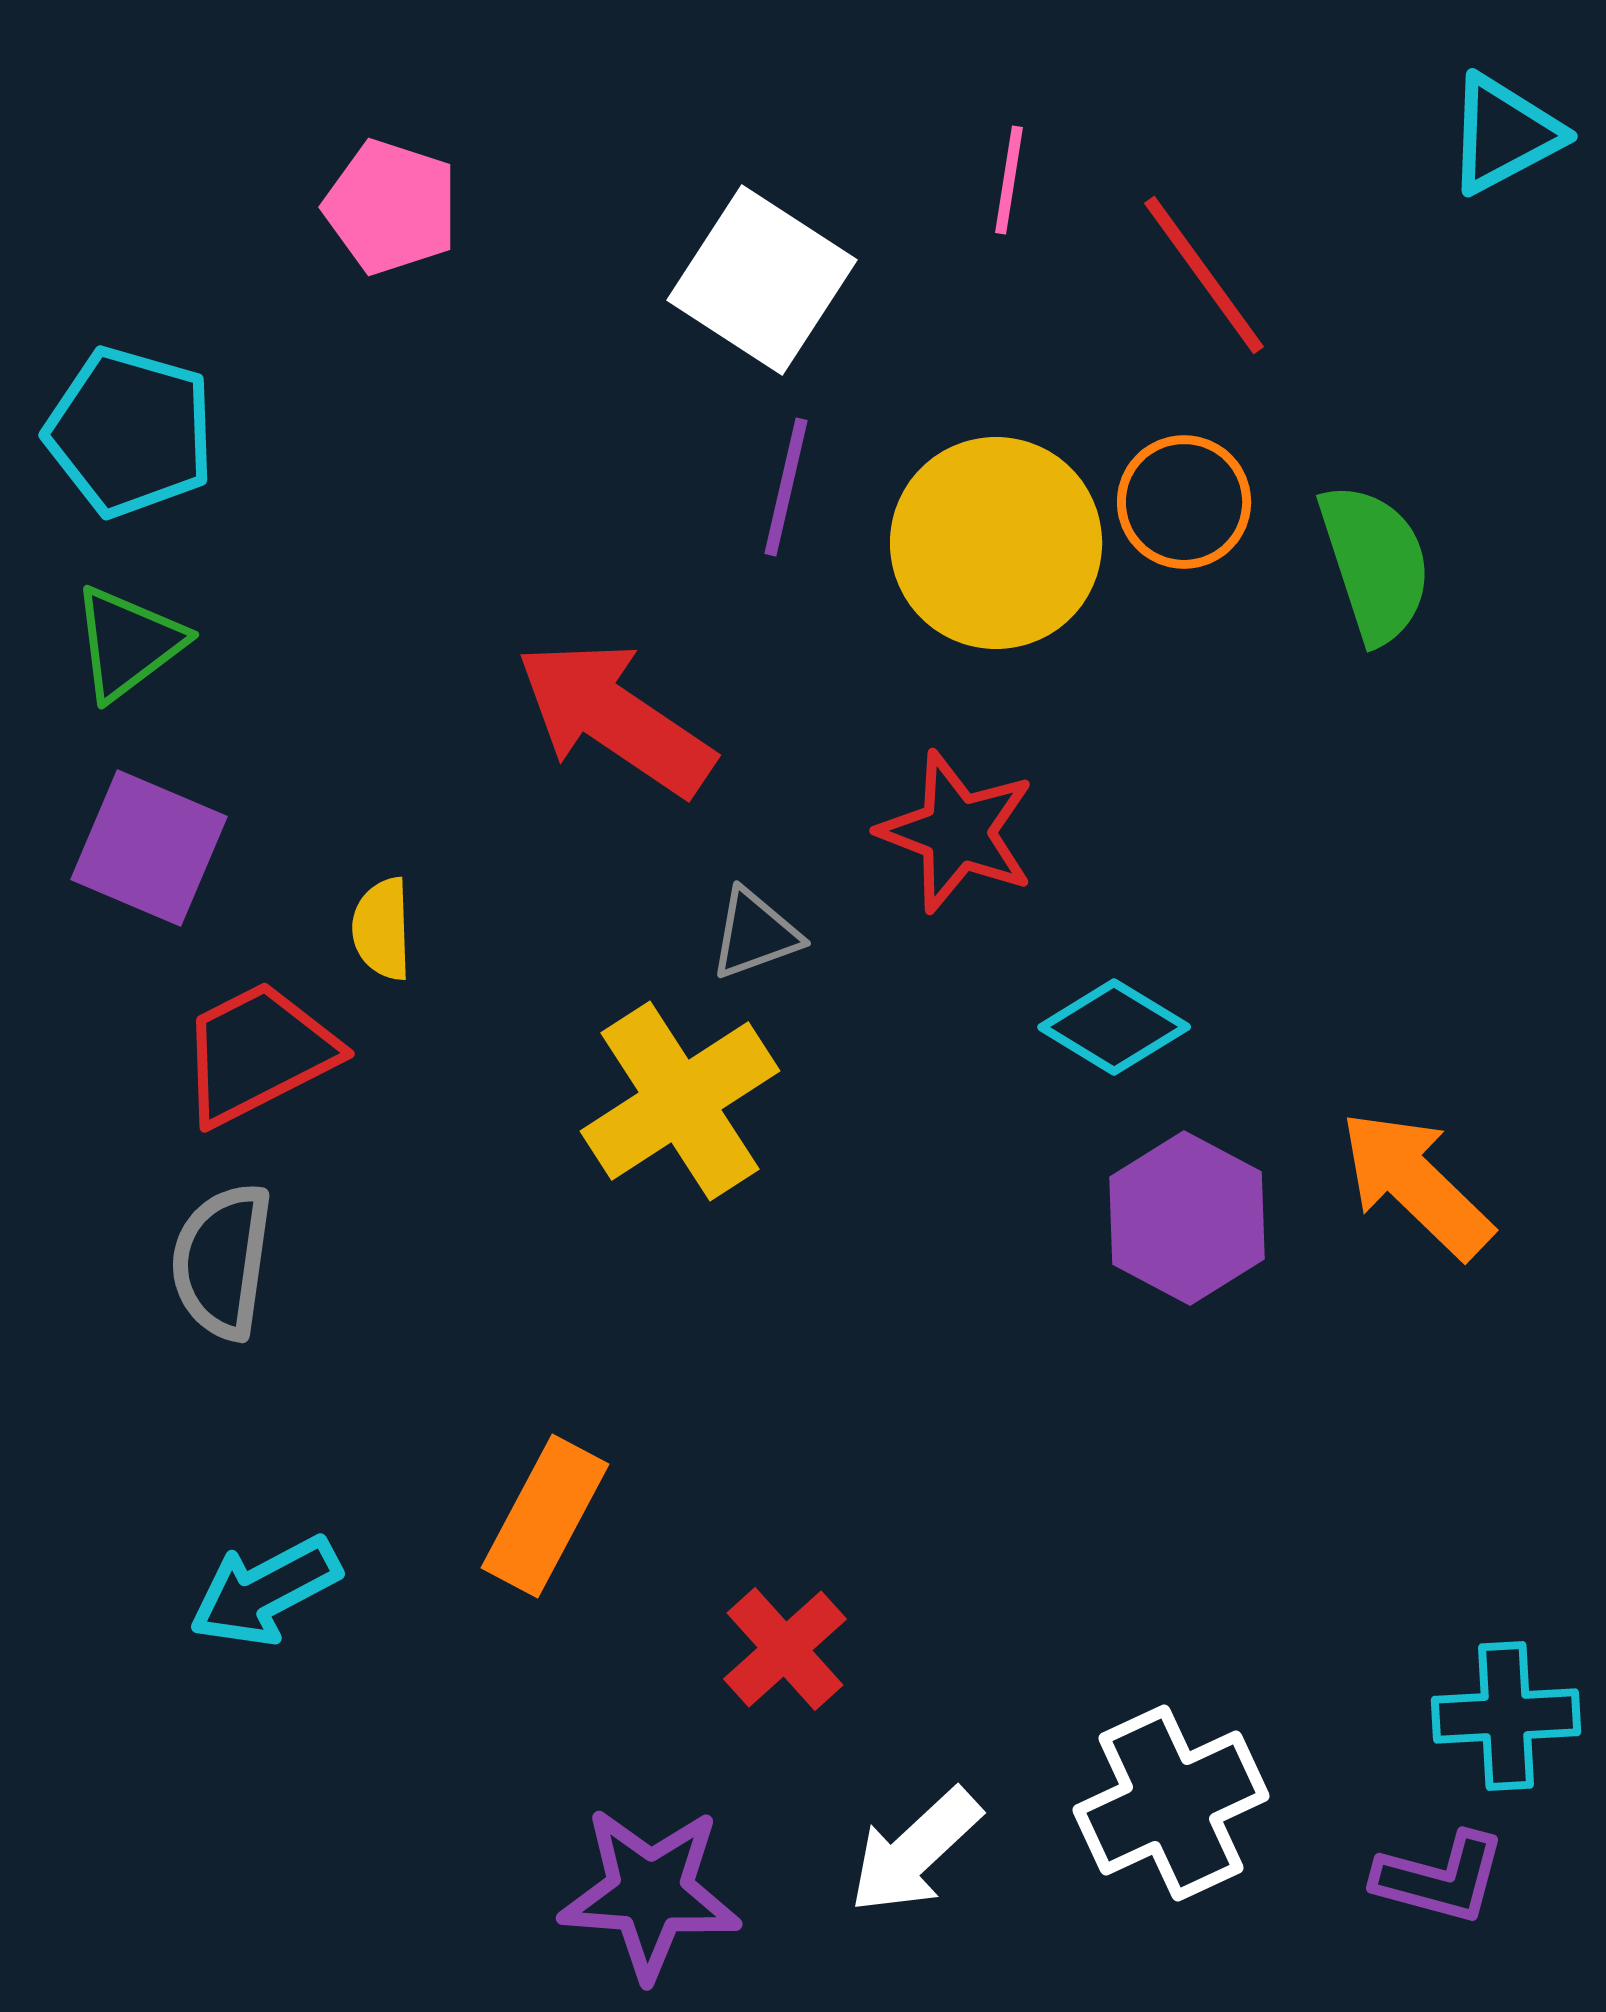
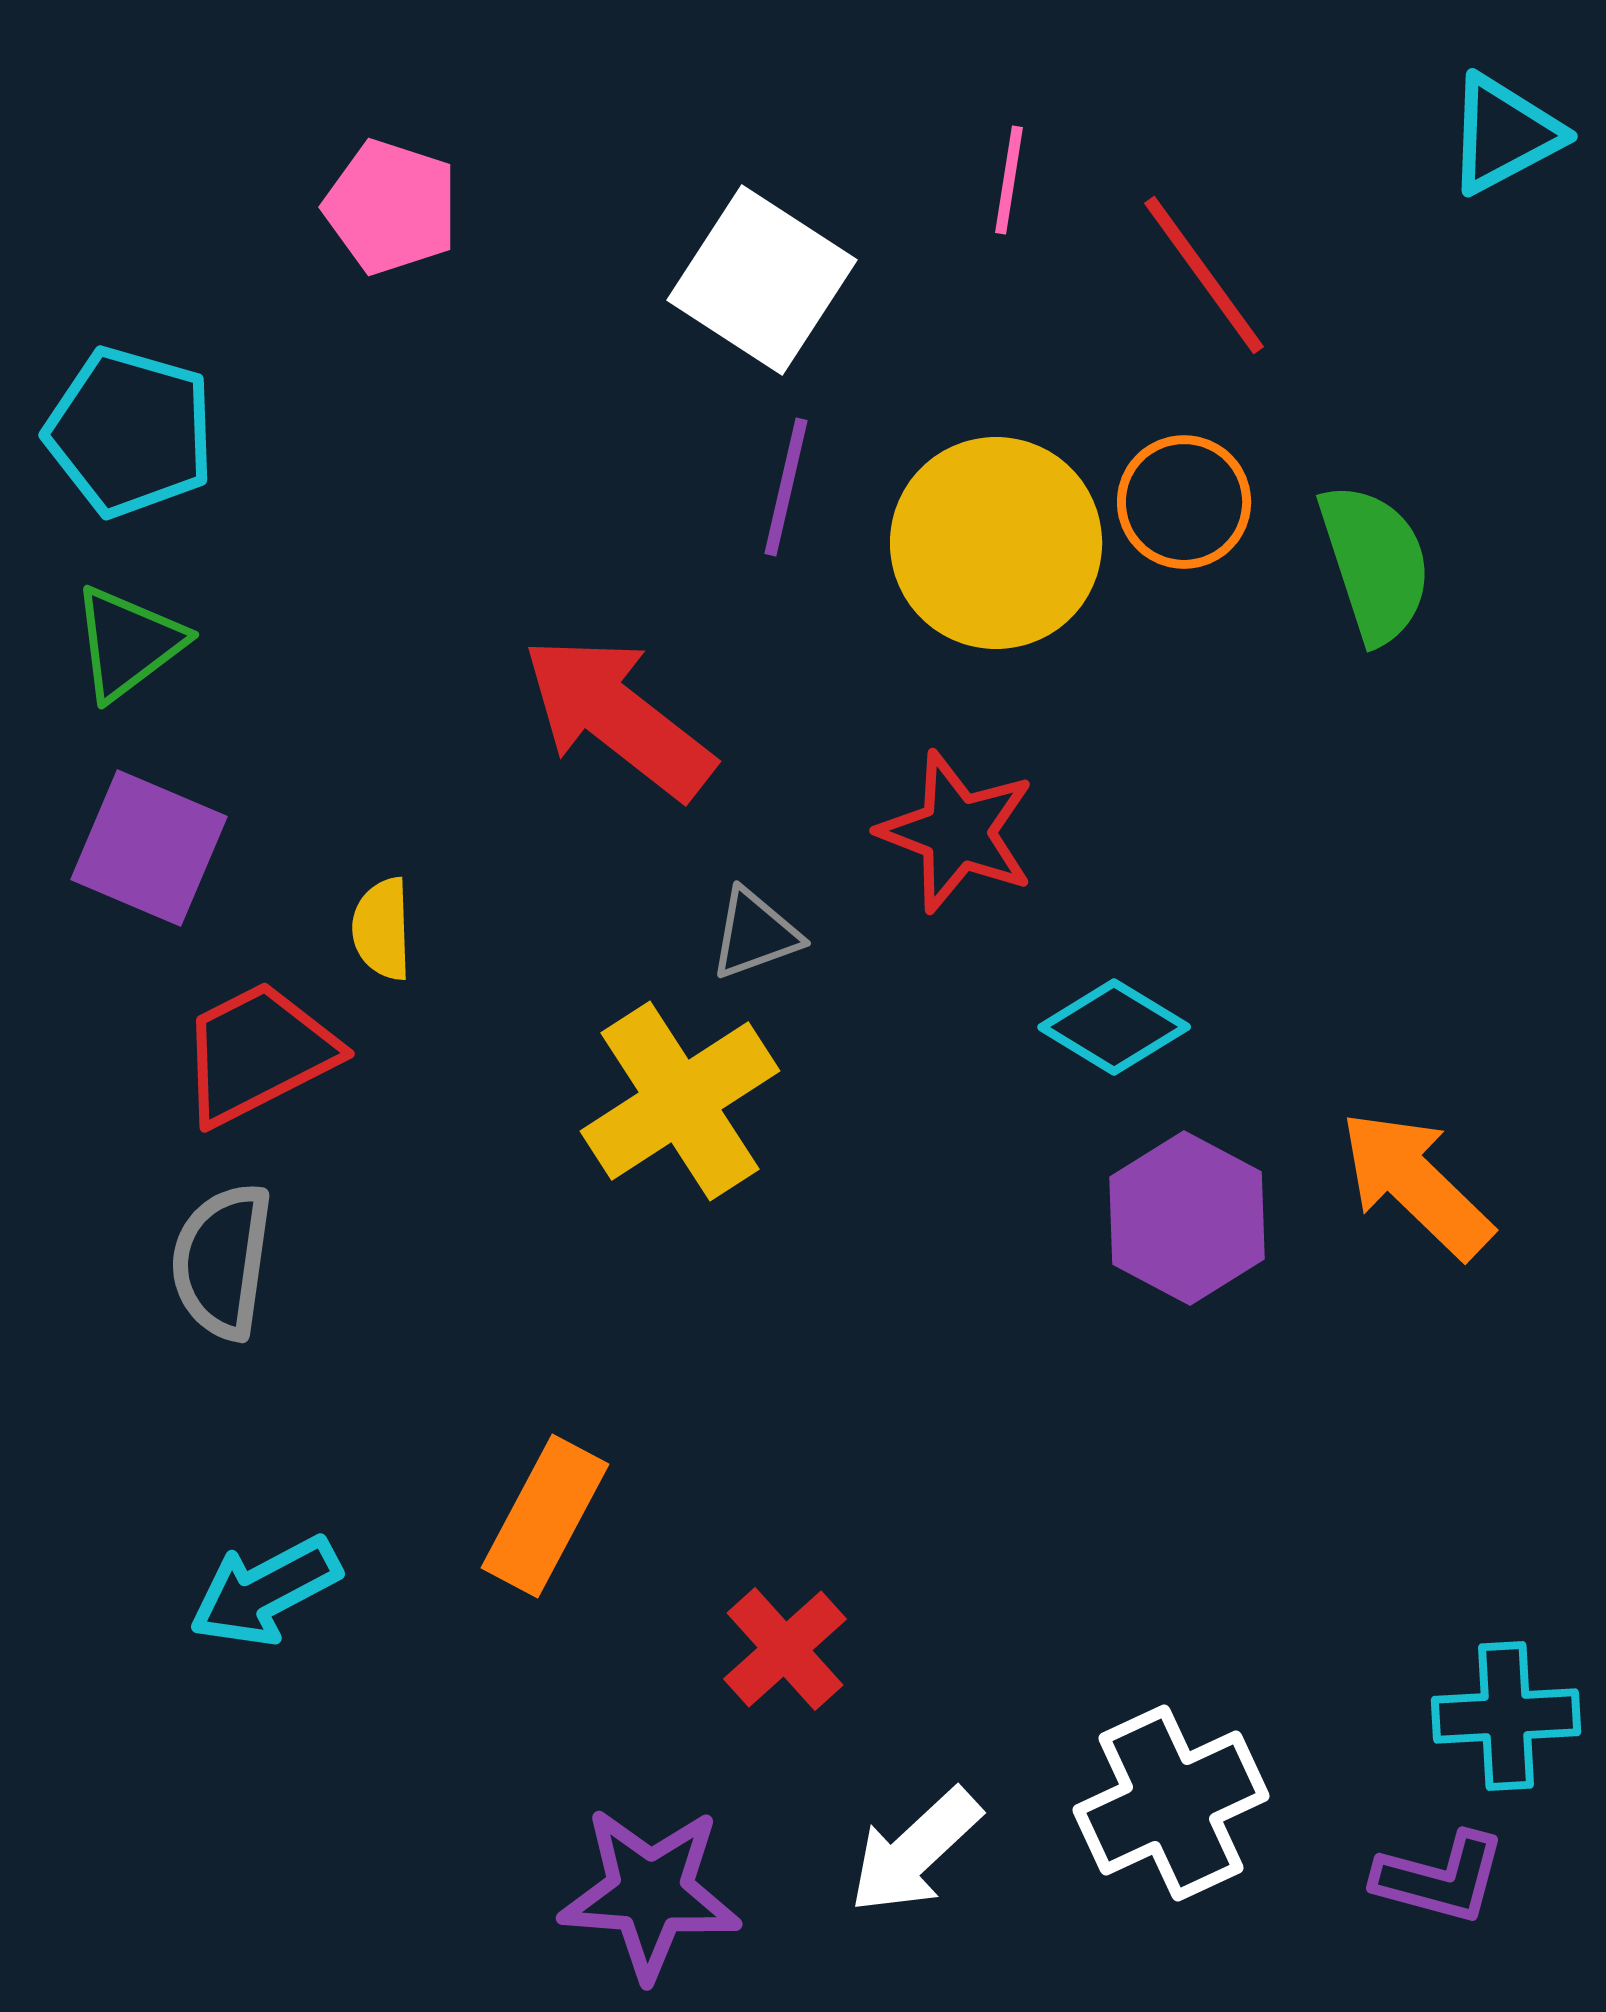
red arrow: moved 3 px right, 1 px up; rotated 4 degrees clockwise
